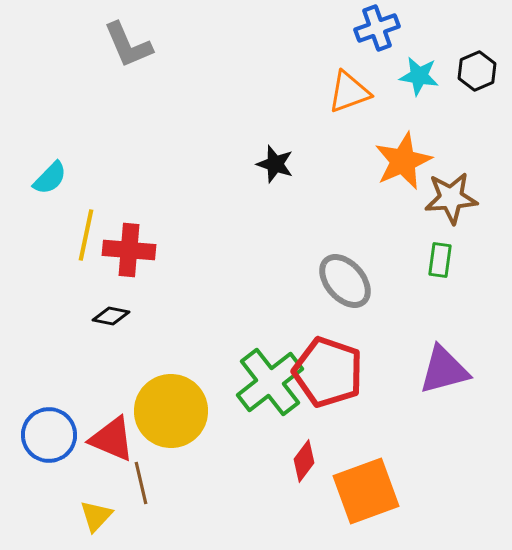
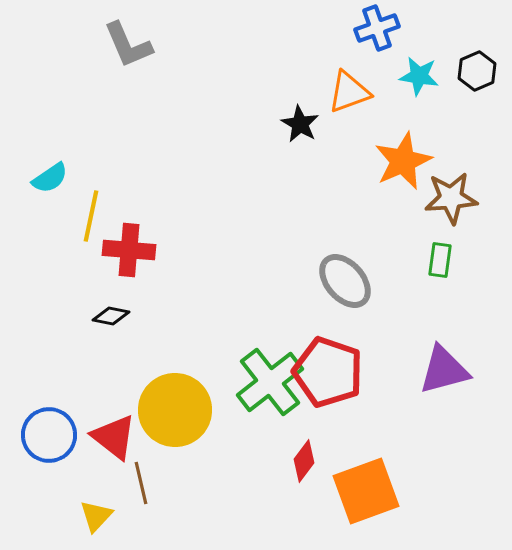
black star: moved 25 px right, 40 px up; rotated 12 degrees clockwise
cyan semicircle: rotated 12 degrees clockwise
yellow line: moved 5 px right, 19 px up
yellow circle: moved 4 px right, 1 px up
red triangle: moved 2 px right, 2 px up; rotated 15 degrees clockwise
